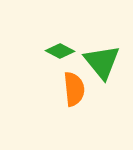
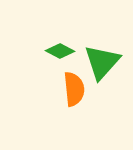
green triangle: rotated 21 degrees clockwise
